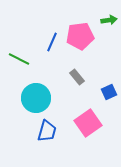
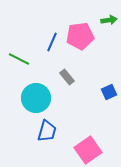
gray rectangle: moved 10 px left
pink square: moved 27 px down
